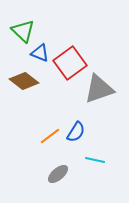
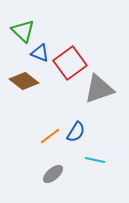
gray ellipse: moved 5 px left
